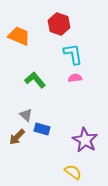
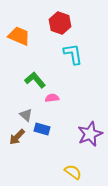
red hexagon: moved 1 px right, 1 px up
pink semicircle: moved 23 px left, 20 px down
purple star: moved 5 px right, 6 px up; rotated 20 degrees clockwise
